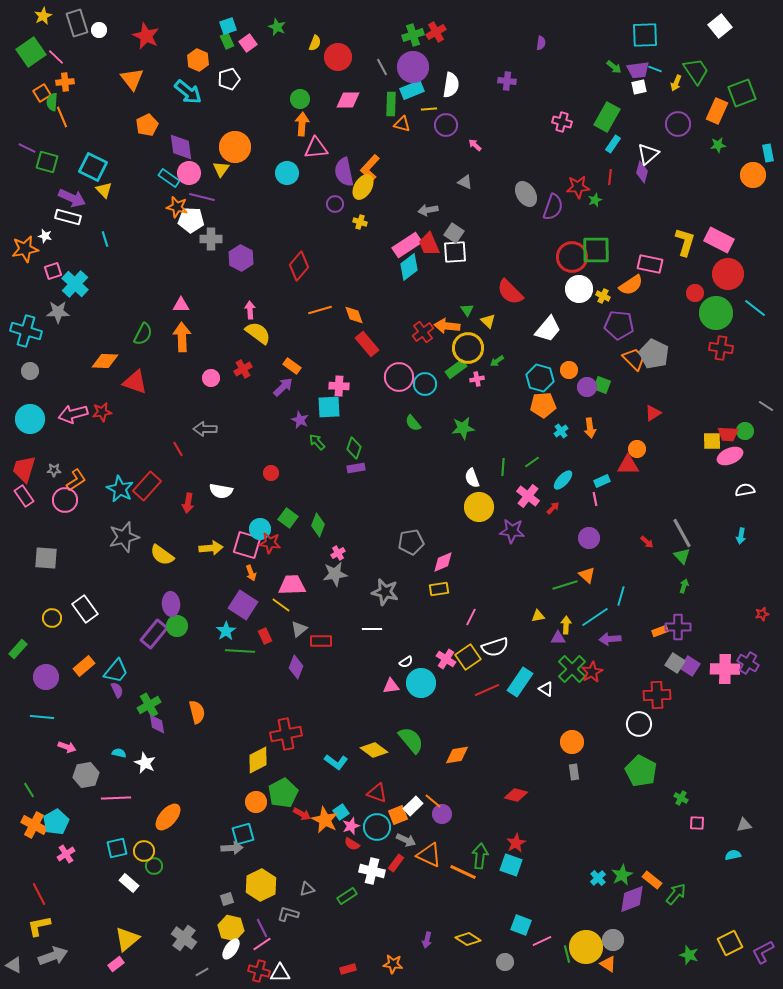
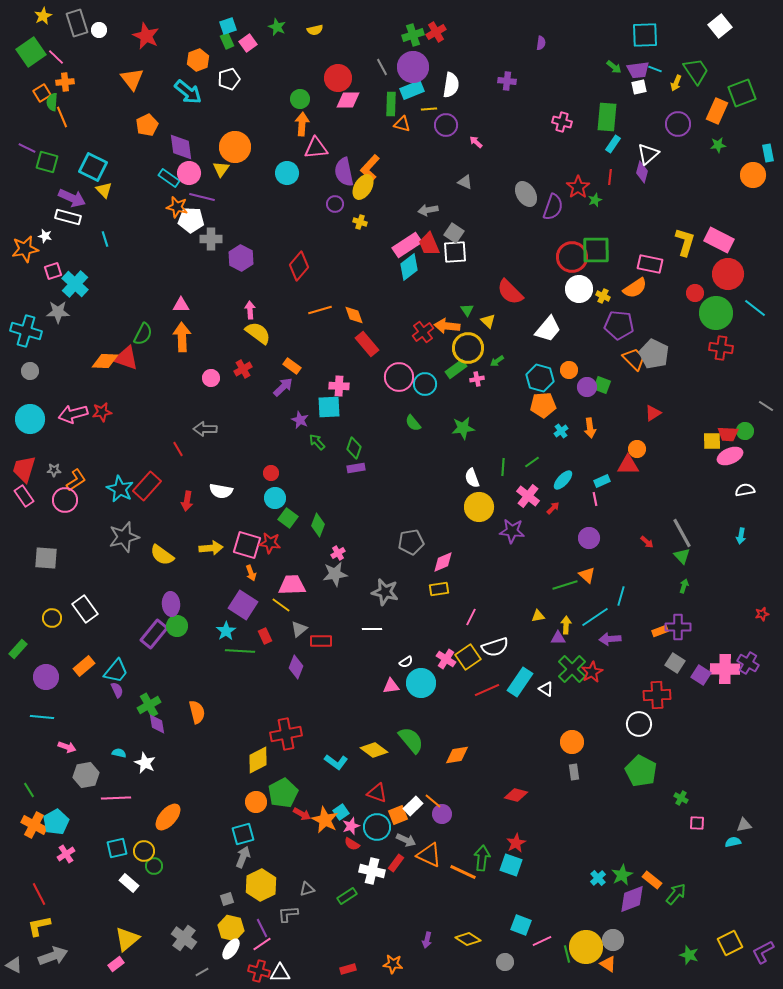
yellow semicircle at (315, 43): moved 13 px up; rotated 56 degrees clockwise
red circle at (338, 57): moved 21 px down
orange hexagon at (198, 60): rotated 15 degrees clockwise
green rectangle at (607, 117): rotated 24 degrees counterclockwise
pink arrow at (475, 145): moved 1 px right, 3 px up
red star at (578, 187): rotated 30 degrees counterclockwise
orange semicircle at (631, 285): moved 4 px right, 3 px down
red triangle at (135, 382): moved 9 px left, 24 px up
red arrow at (188, 503): moved 1 px left, 2 px up
cyan circle at (260, 529): moved 15 px right, 31 px up
purple square at (690, 666): moved 11 px right, 9 px down
gray arrow at (232, 848): moved 11 px right, 9 px down; rotated 65 degrees counterclockwise
cyan semicircle at (733, 855): moved 13 px up
green arrow at (480, 856): moved 2 px right, 2 px down
gray L-shape at (288, 914): rotated 20 degrees counterclockwise
